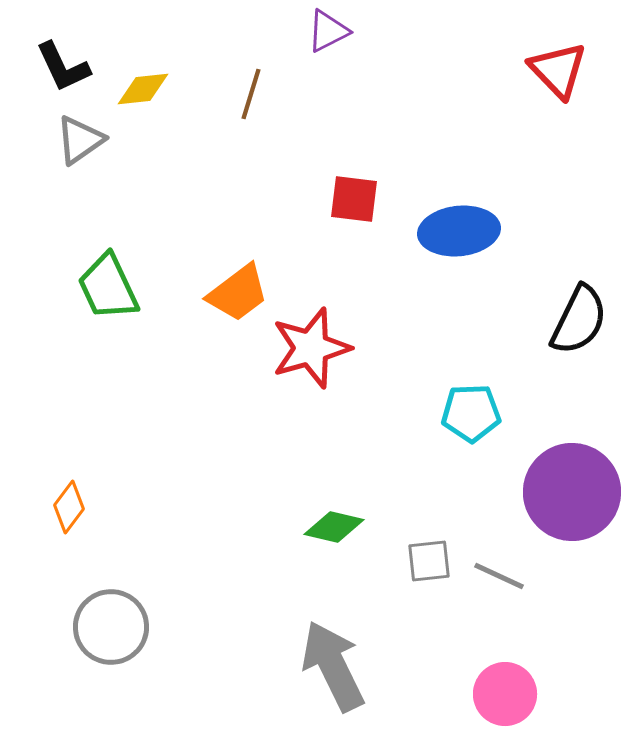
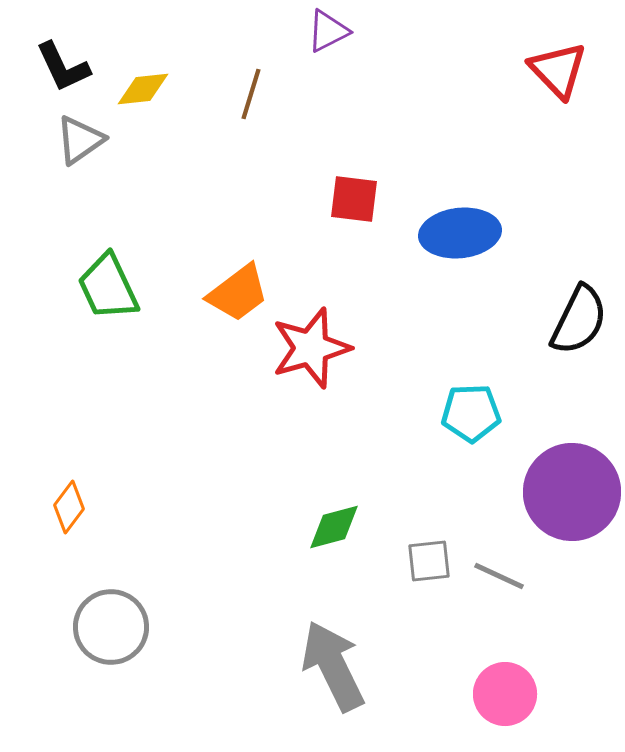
blue ellipse: moved 1 px right, 2 px down
green diamond: rotated 28 degrees counterclockwise
